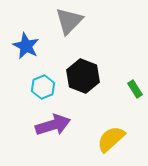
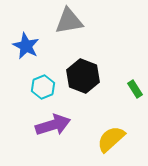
gray triangle: rotated 36 degrees clockwise
